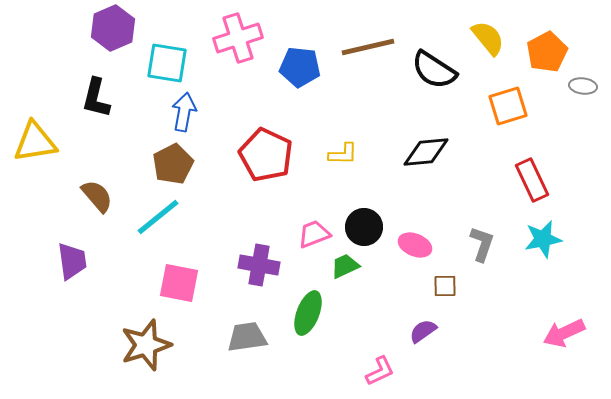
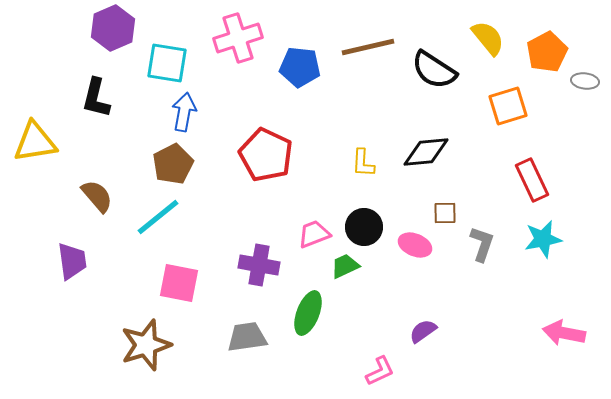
gray ellipse: moved 2 px right, 5 px up
yellow L-shape: moved 20 px right, 9 px down; rotated 92 degrees clockwise
brown square: moved 73 px up
pink arrow: rotated 36 degrees clockwise
